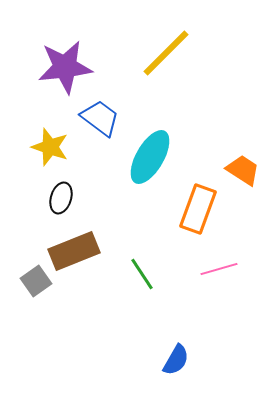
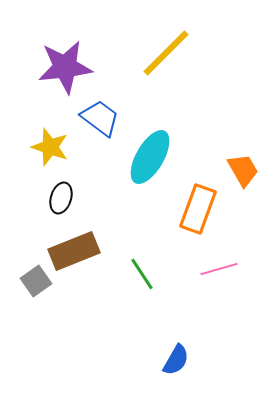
orange trapezoid: rotated 27 degrees clockwise
